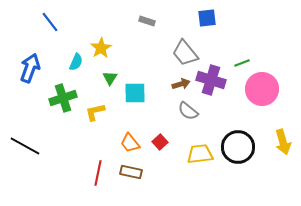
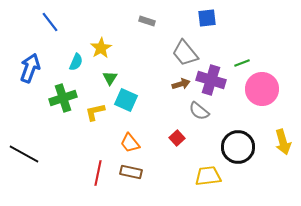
cyan square: moved 9 px left, 7 px down; rotated 25 degrees clockwise
gray semicircle: moved 11 px right
red square: moved 17 px right, 4 px up
black line: moved 1 px left, 8 px down
yellow trapezoid: moved 8 px right, 22 px down
